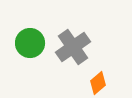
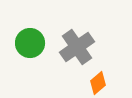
gray cross: moved 4 px right
